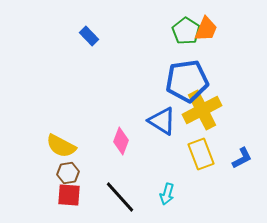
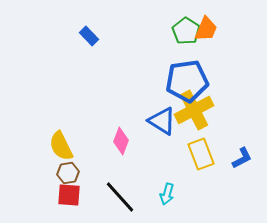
yellow cross: moved 8 px left
yellow semicircle: rotated 36 degrees clockwise
